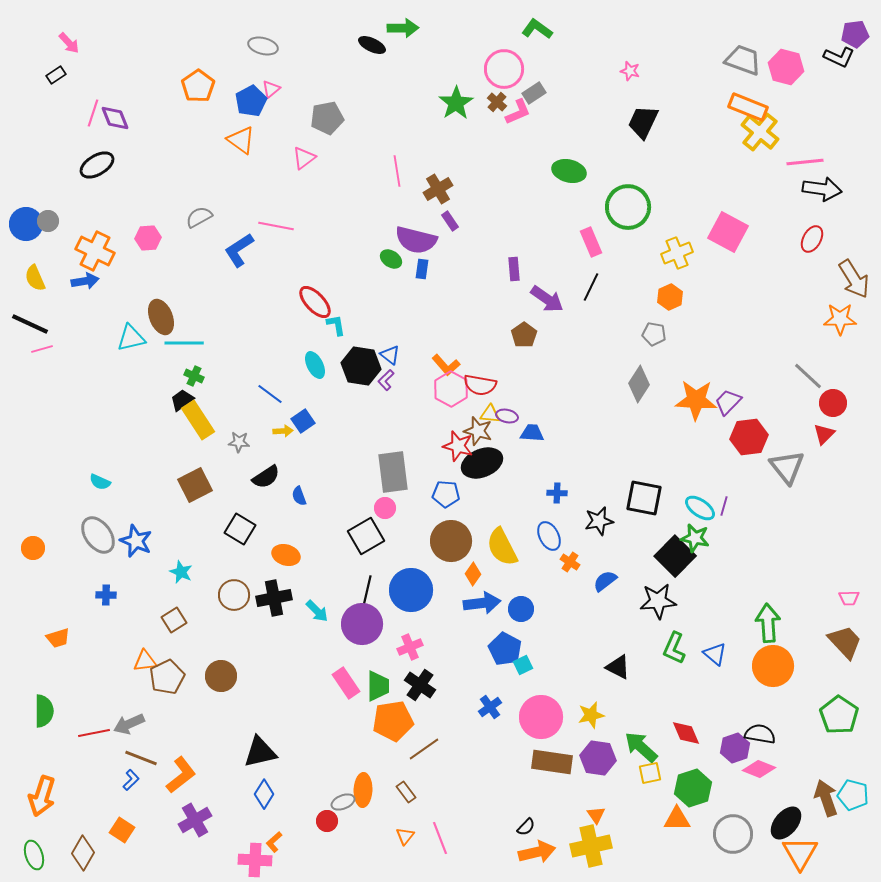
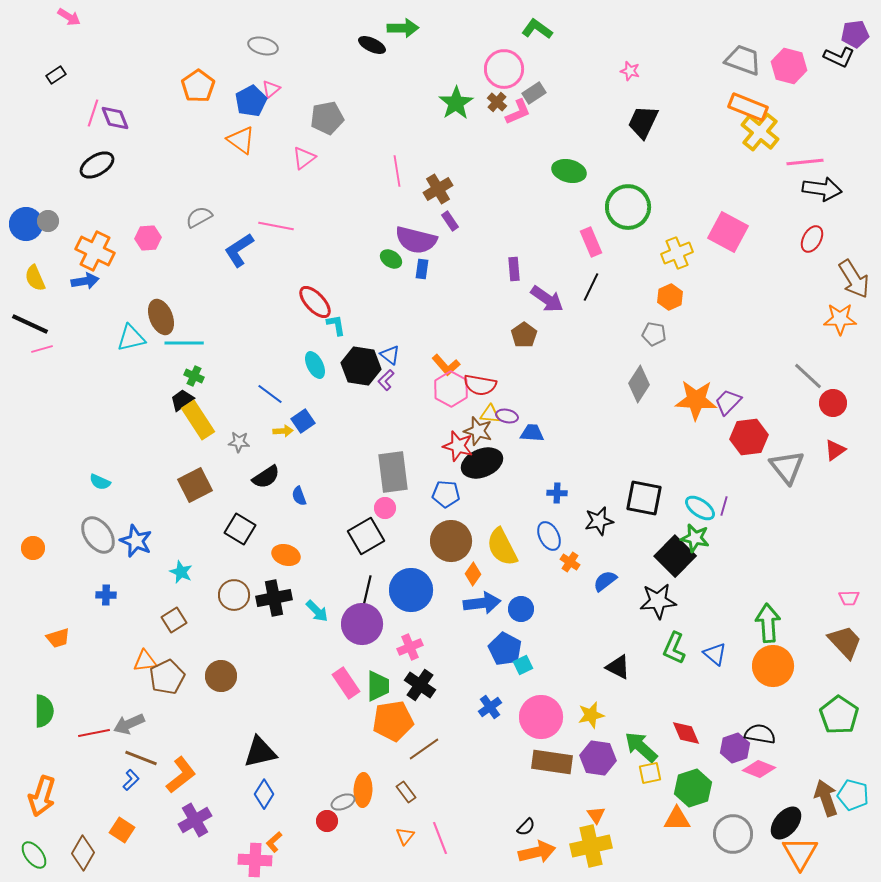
pink arrow at (69, 43): moved 26 px up; rotated 15 degrees counterclockwise
pink hexagon at (786, 67): moved 3 px right, 1 px up
red triangle at (824, 434): moved 11 px right, 16 px down; rotated 10 degrees clockwise
green ellipse at (34, 855): rotated 20 degrees counterclockwise
